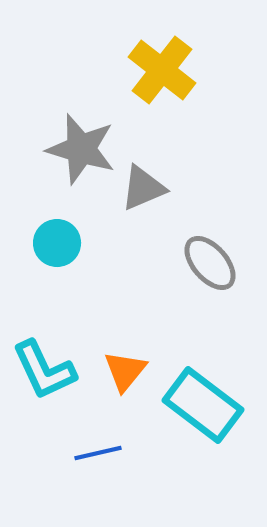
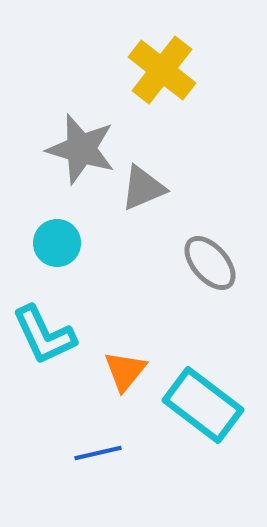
cyan L-shape: moved 35 px up
